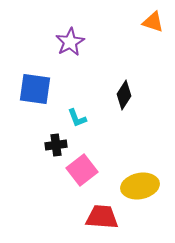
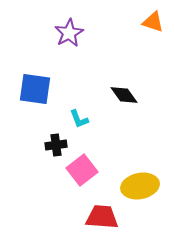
purple star: moved 1 px left, 9 px up
black diamond: rotated 68 degrees counterclockwise
cyan L-shape: moved 2 px right, 1 px down
